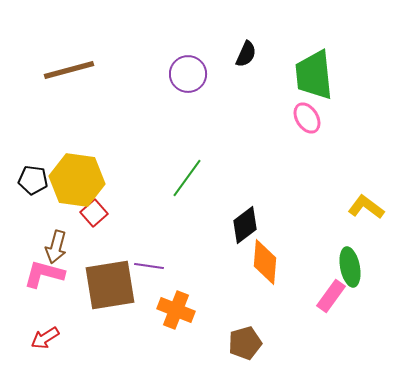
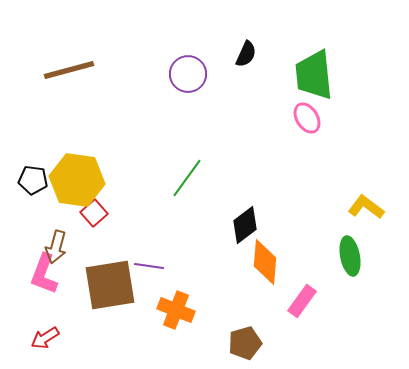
green ellipse: moved 11 px up
pink L-shape: rotated 84 degrees counterclockwise
pink rectangle: moved 29 px left, 5 px down
